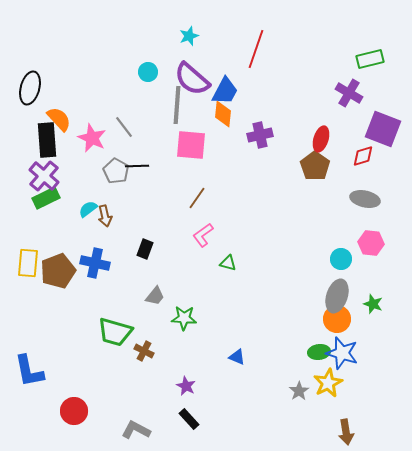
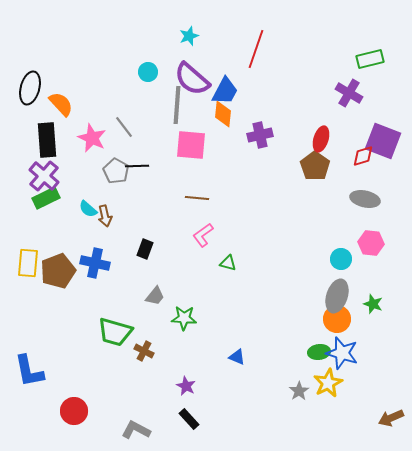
orange semicircle at (59, 119): moved 2 px right, 15 px up
purple square at (383, 129): moved 12 px down
brown line at (197, 198): rotated 60 degrees clockwise
cyan semicircle at (88, 209): rotated 102 degrees counterclockwise
brown arrow at (346, 432): moved 45 px right, 14 px up; rotated 75 degrees clockwise
